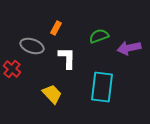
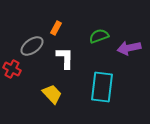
gray ellipse: rotated 55 degrees counterclockwise
white L-shape: moved 2 px left
red cross: rotated 12 degrees counterclockwise
